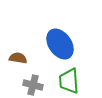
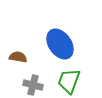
brown semicircle: moved 1 px up
green trapezoid: rotated 24 degrees clockwise
